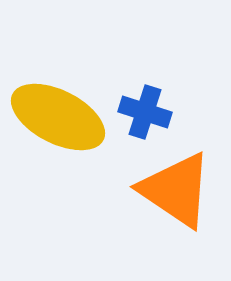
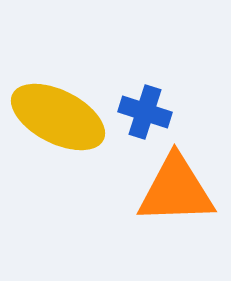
orange triangle: rotated 36 degrees counterclockwise
